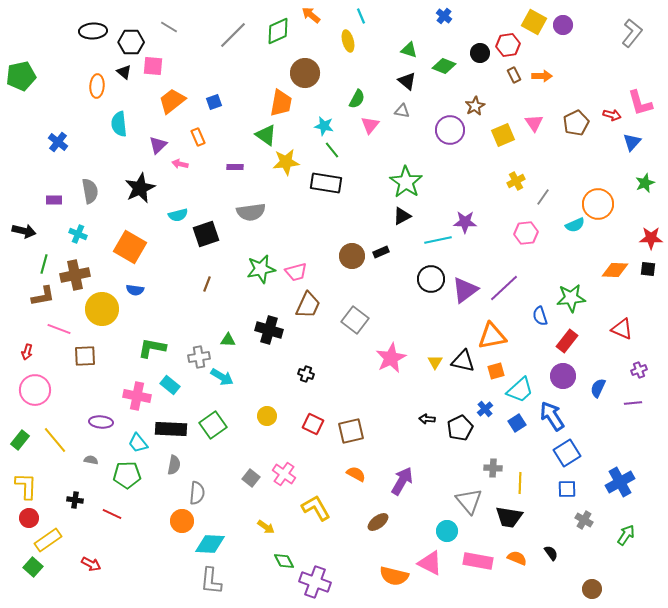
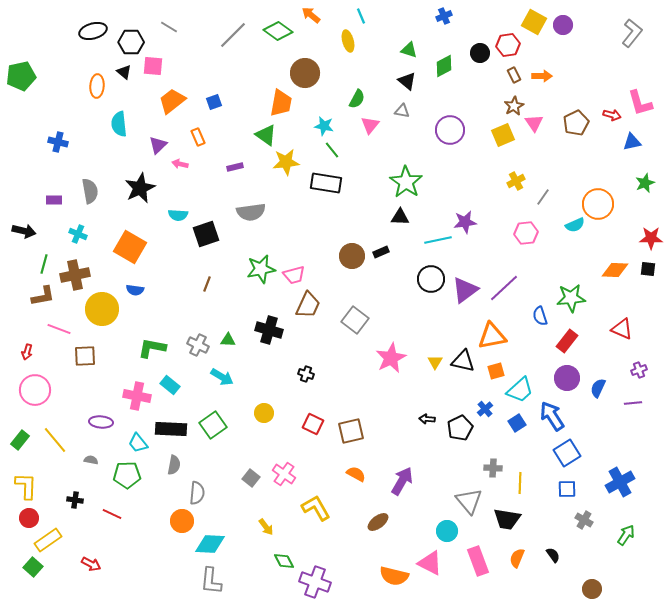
blue cross at (444, 16): rotated 28 degrees clockwise
black ellipse at (93, 31): rotated 12 degrees counterclockwise
green diamond at (278, 31): rotated 60 degrees clockwise
green diamond at (444, 66): rotated 50 degrees counterclockwise
brown star at (475, 106): moved 39 px right
blue cross at (58, 142): rotated 24 degrees counterclockwise
blue triangle at (632, 142): rotated 36 degrees clockwise
purple rectangle at (235, 167): rotated 14 degrees counterclockwise
cyan semicircle at (178, 215): rotated 18 degrees clockwise
black triangle at (402, 216): moved 2 px left, 1 px down; rotated 30 degrees clockwise
purple star at (465, 222): rotated 10 degrees counterclockwise
pink trapezoid at (296, 272): moved 2 px left, 3 px down
gray cross at (199, 357): moved 1 px left, 12 px up; rotated 35 degrees clockwise
purple circle at (563, 376): moved 4 px right, 2 px down
yellow circle at (267, 416): moved 3 px left, 3 px up
black trapezoid at (509, 517): moved 2 px left, 2 px down
yellow arrow at (266, 527): rotated 18 degrees clockwise
black semicircle at (551, 553): moved 2 px right, 2 px down
orange semicircle at (517, 558): rotated 90 degrees counterclockwise
pink rectangle at (478, 561): rotated 60 degrees clockwise
